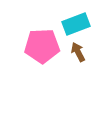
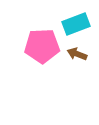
brown arrow: moved 1 px left, 2 px down; rotated 42 degrees counterclockwise
